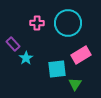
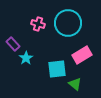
pink cross: moved 1 px right, 1 px down; rotated 16 degrees clockwise
pink rectangle: moved 1 px right
green triangle: rotated 24 degrees counterclockwise
